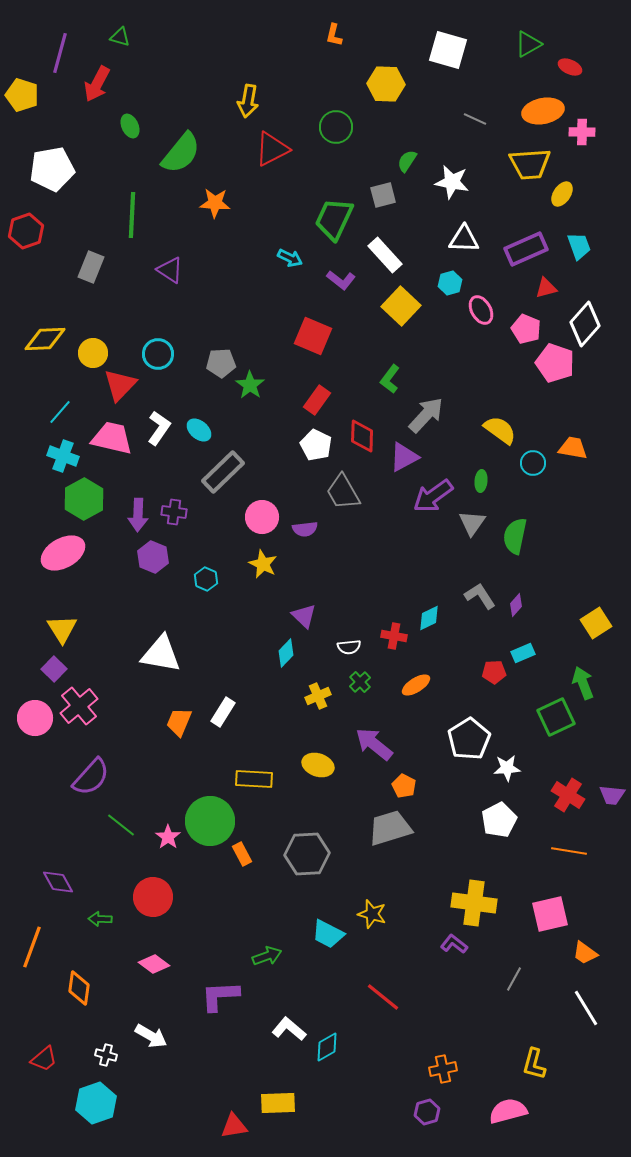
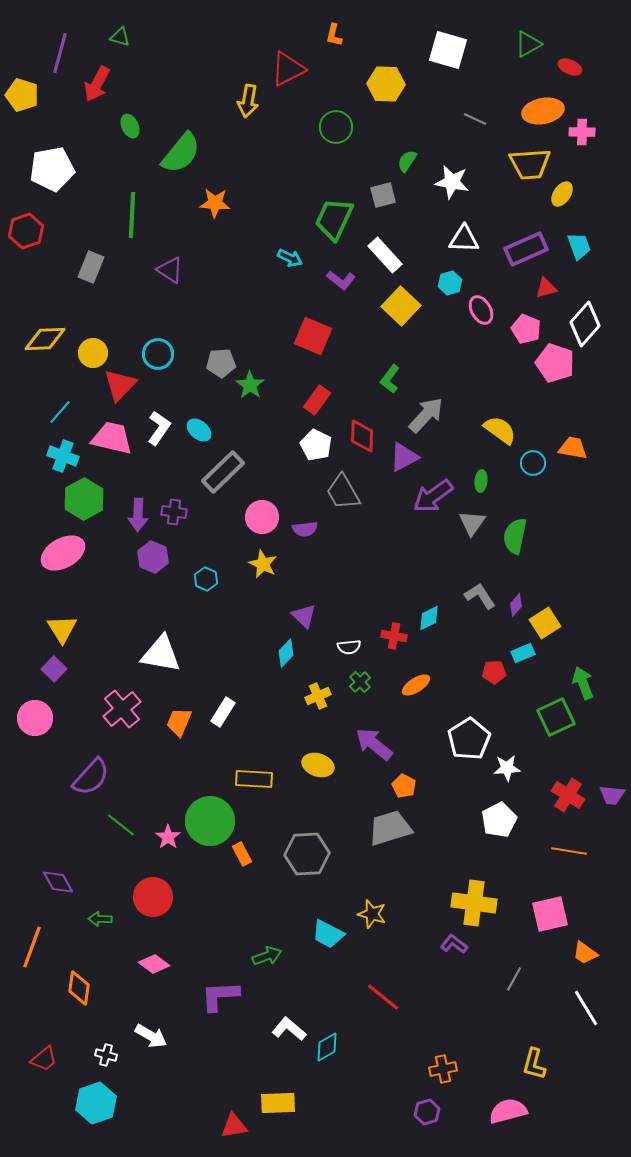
red triangle at (272, 149): moved 16 px right, 80 px up
yellow square at (596, 623): moved 51 px left
pink cross at (79, 706): moved 43 px right, 3 px down
